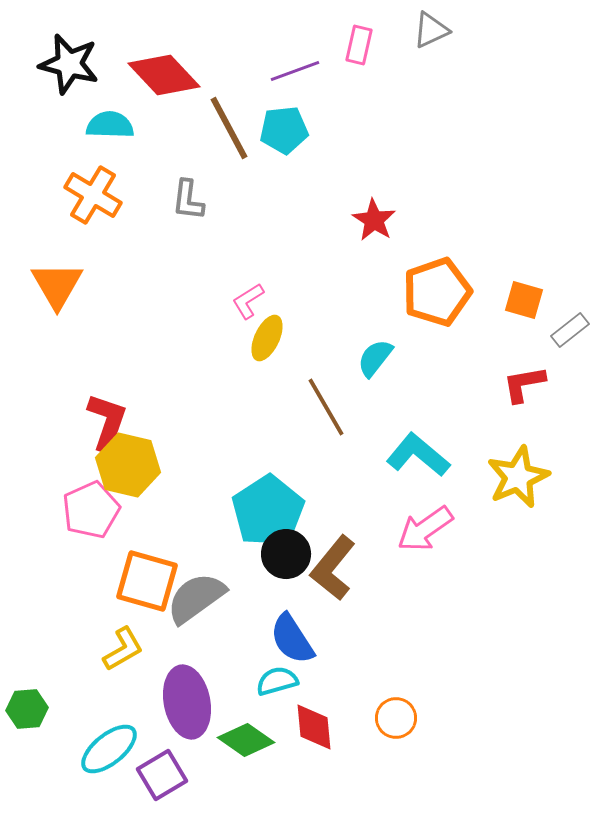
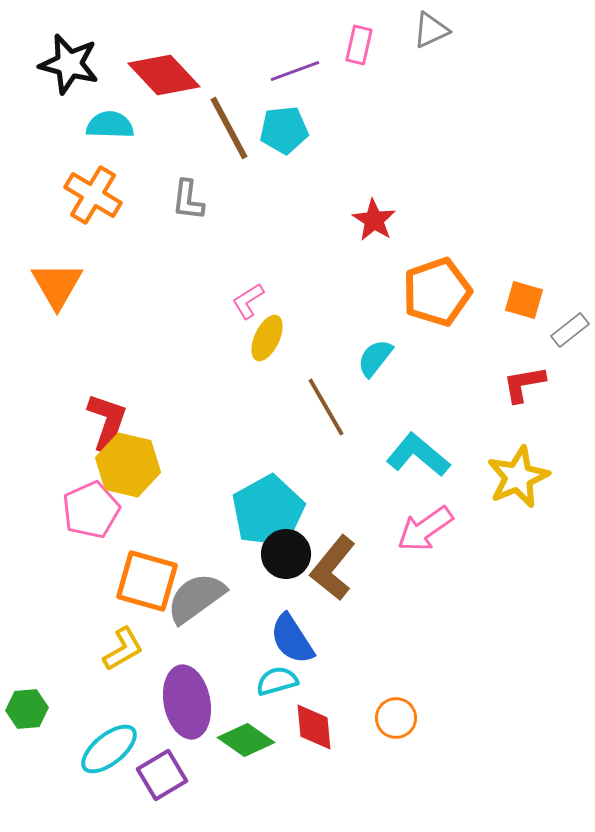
cyan pentagon at (268, 511): rotated 4 degrees clockwise
